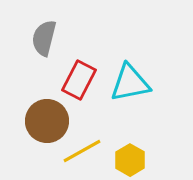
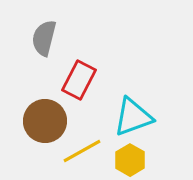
cyan triangle: moved 3 px right, 34 px down; rotated 9 degrees counterclockwise
brown circle: moved 2 px left
